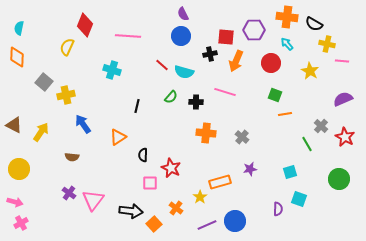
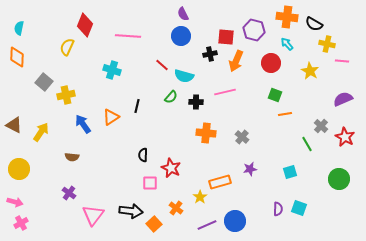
purple hexagon at (254, 30): rotated 15 degrees clockwise
cyan semicircle at (184, 72): moved 4 px down
pink line at (225, 92): rotated 30 degrees counterclockwise
orange triangle at (118, 137): moved 7 px left, 20 px up
cyan square at (299, 199): moved 9 px down
pink triangle at (93, 200): moved 15 px down
